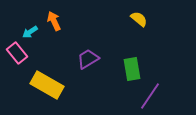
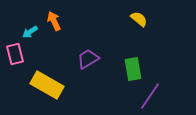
pink rectangle: moved 2 px left, 1 px down; rotated 25 degrees clockwise
green rectangle: moved 1 px right
